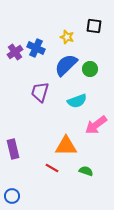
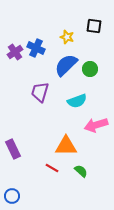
pink arrow: rotated 20 degrees clockwise
purple rectangle: rotated 12 degrees counterclockwise
green semicircle: moved 5 px left; rotated 24 degrees clockwise
